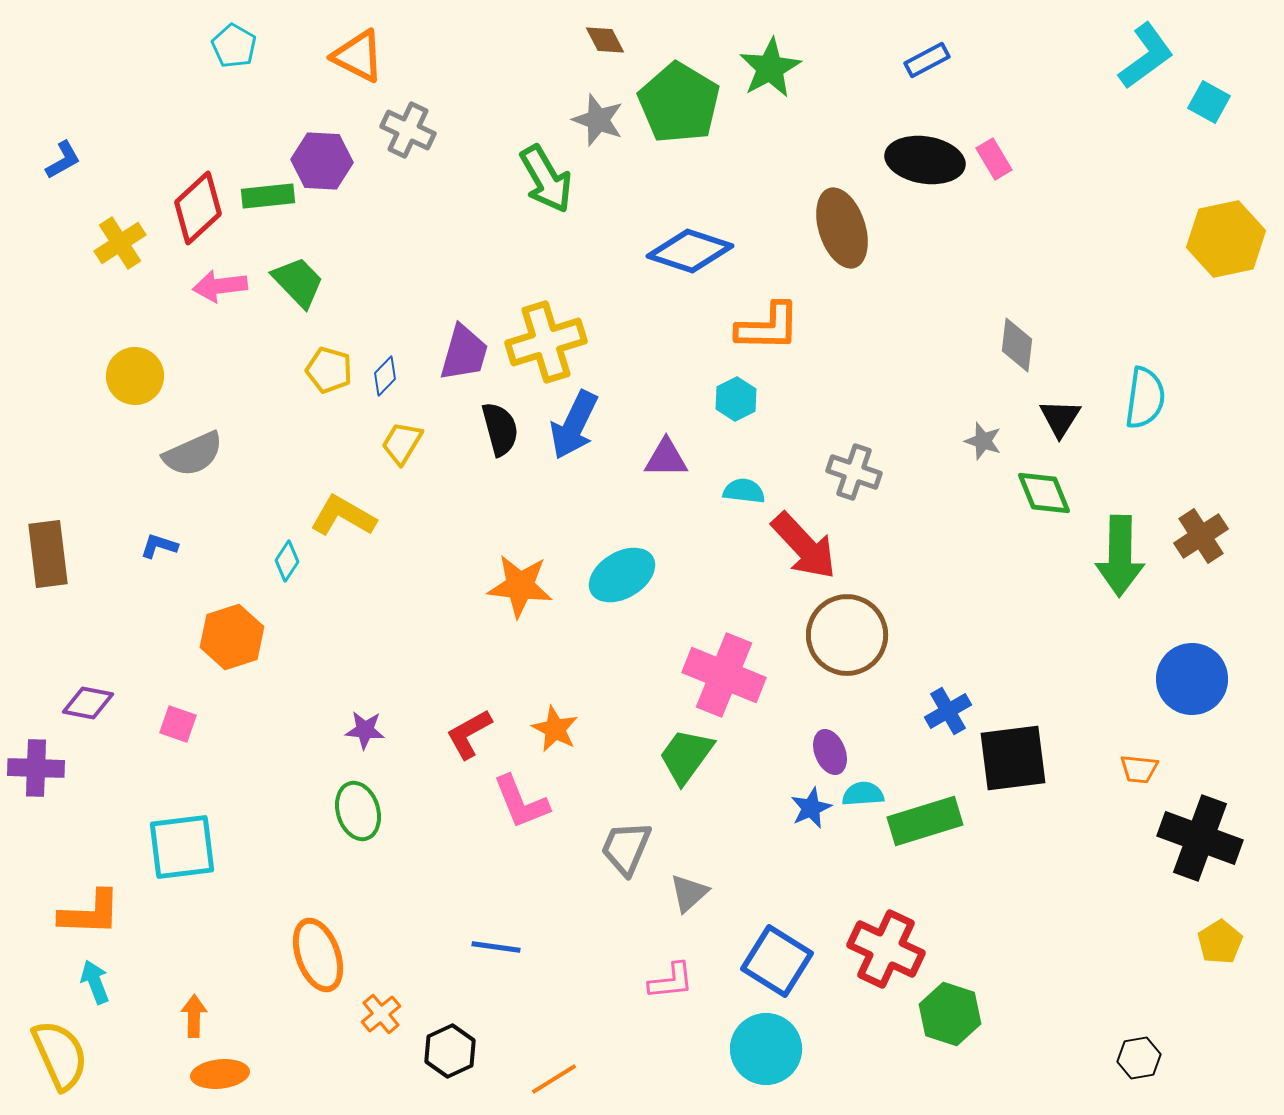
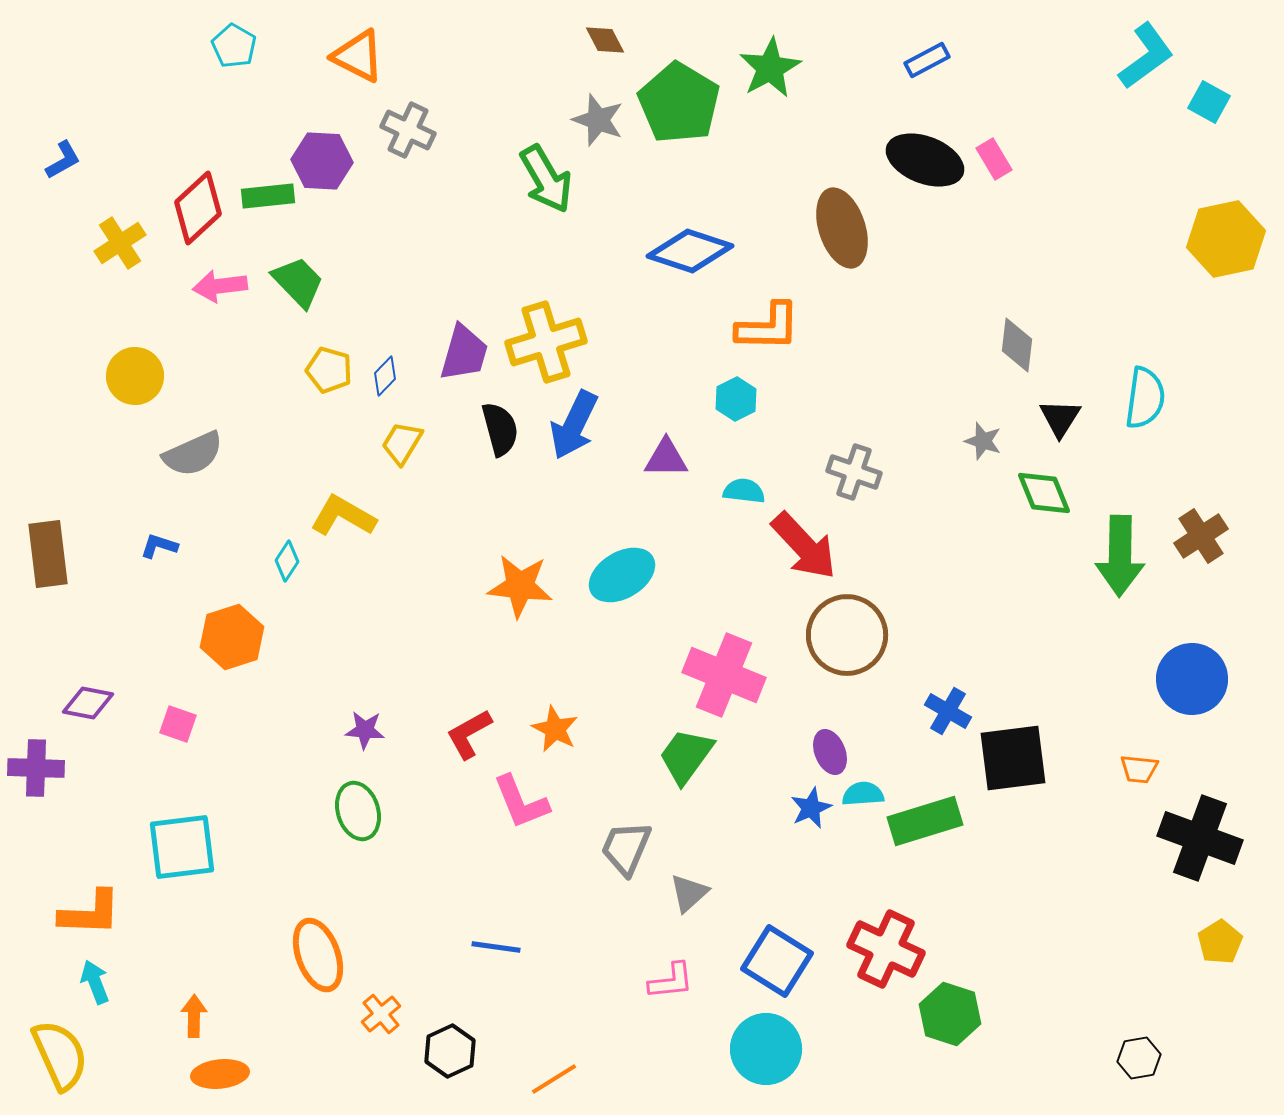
black ellipse at (925, 160): rotated 12 degrees clockwise
blue cross at (948, 711): rotated 30 degrees counterclockwise
